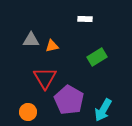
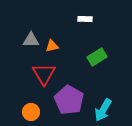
red triangle: moved 1 px left, 4 px up
orange circle: moved 3 px right
